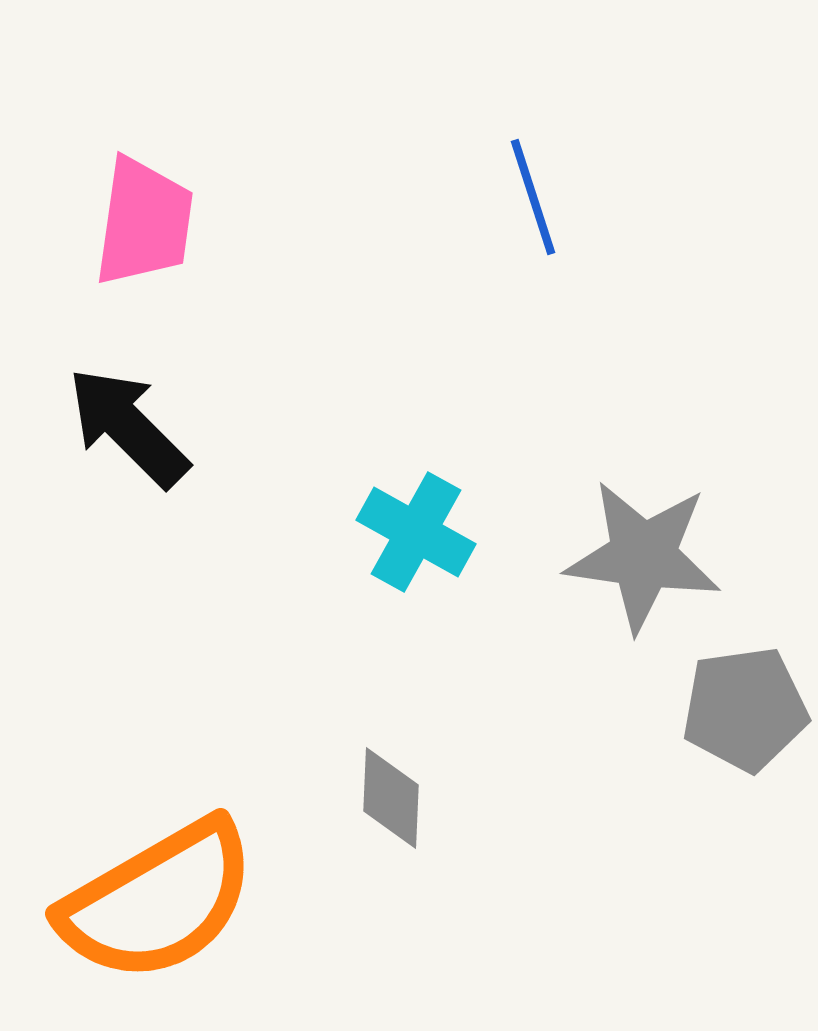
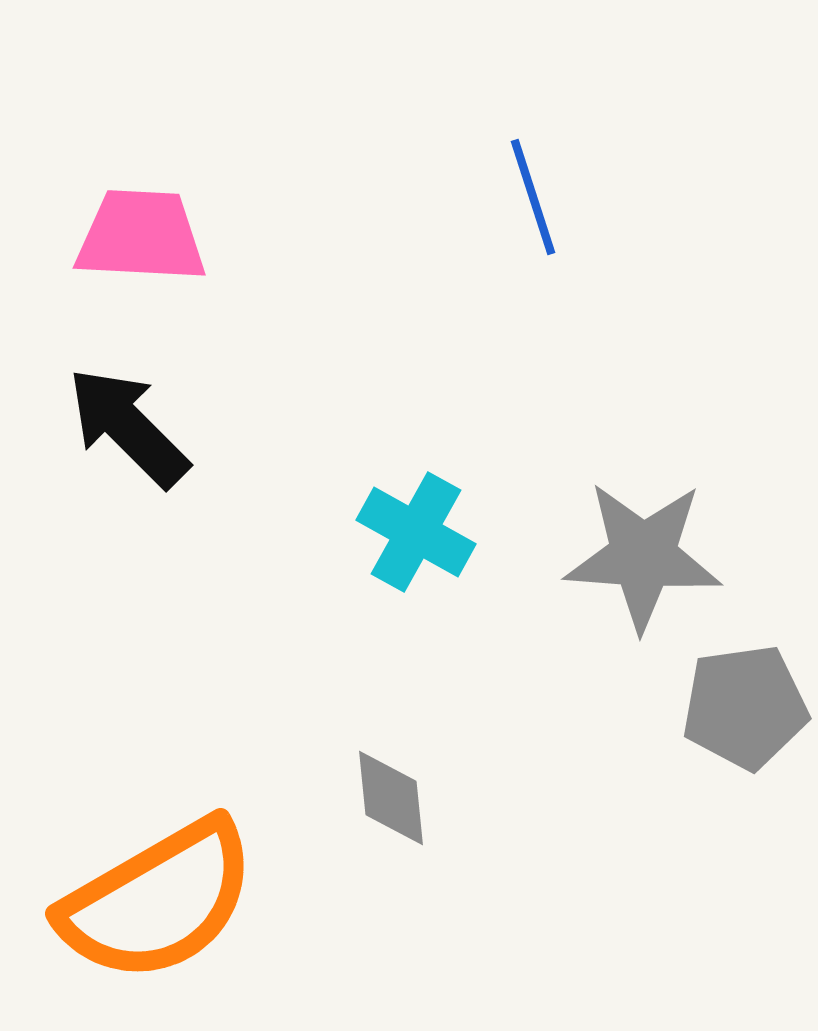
pink trapezoid: moved 3 px left, 14 px down; rotated 95 degrees counterclockwise
gray star: rotated 4 degrees counterclockwise
gray pentagon: moved 2 px up
gray diamond: rotated 8 degrees counterclockwise
